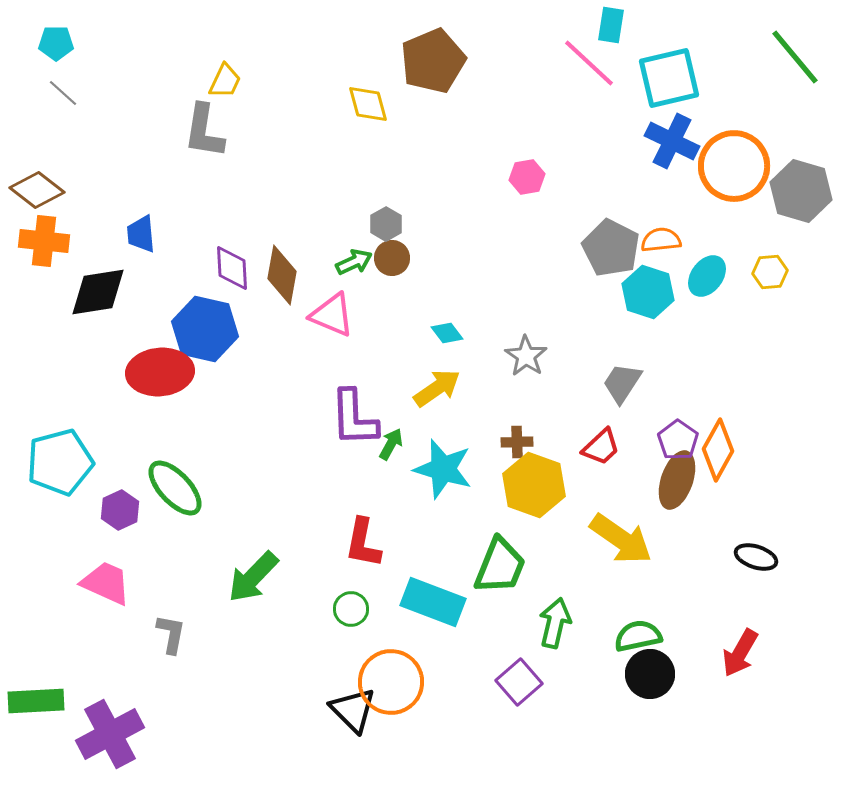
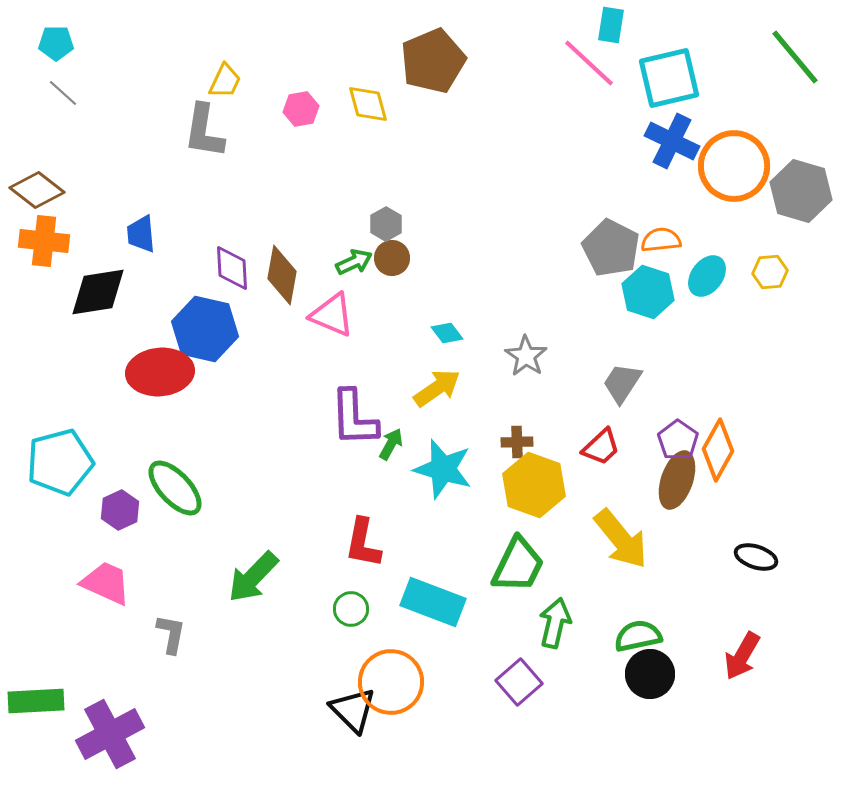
pink hexagon at (527, 177): moved 226 px left, 68 px up
yellow arrow at (621, 539): rotated 16 degrees clockwise
green trapezoid at (500, 566): moved 18 px right, 1 px up; rotated 4 degrees clockwise
red arrow at (740, 653): moved 2 px right, 3 px down
